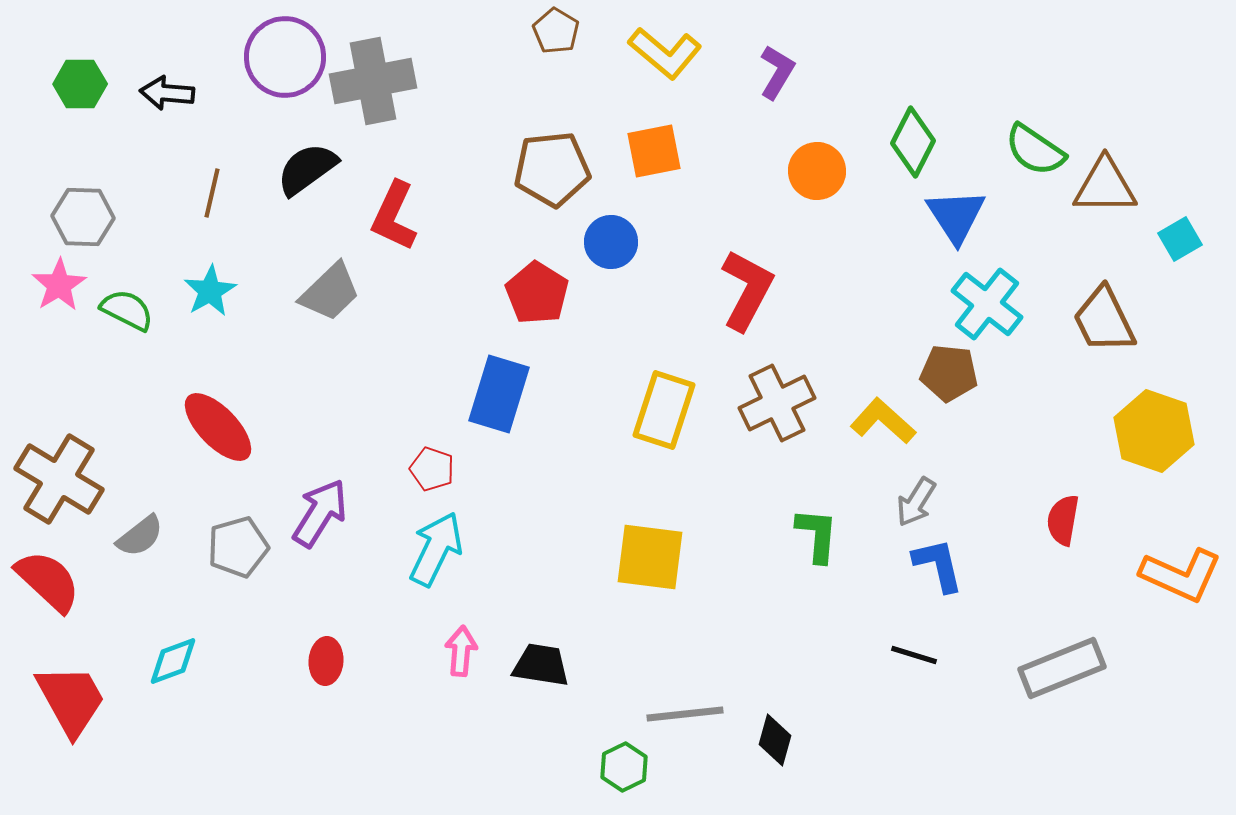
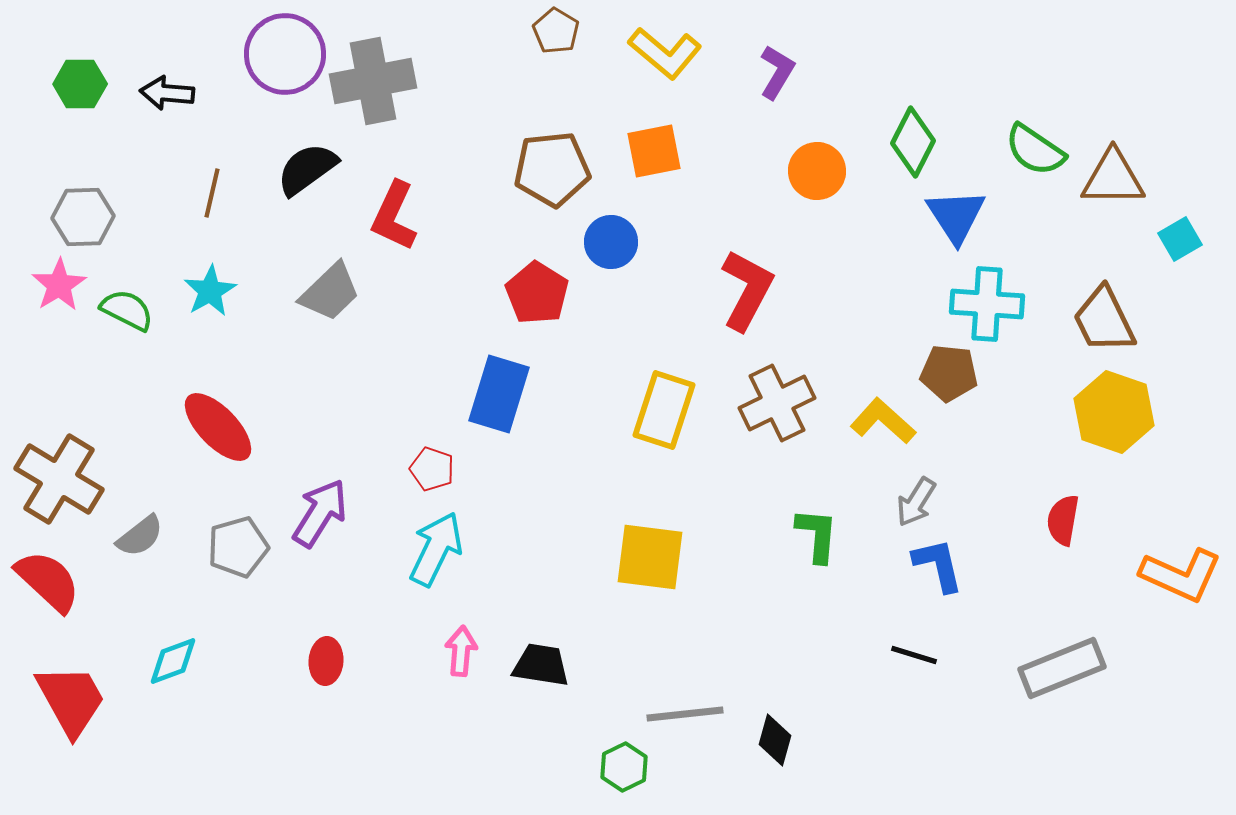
purple circle at (285, 57): moved 3 px up
brown triangle at (1105, 186): moved 8 px right, 8 px up
gray hexagon at (83, 217): rotated 4 degrees counterclockwise
cyan cross at (987, 304): rotated 34 degrees counterclockwise
yellow hexagon at (1154, 431): moved 40 px left, 19 px up
